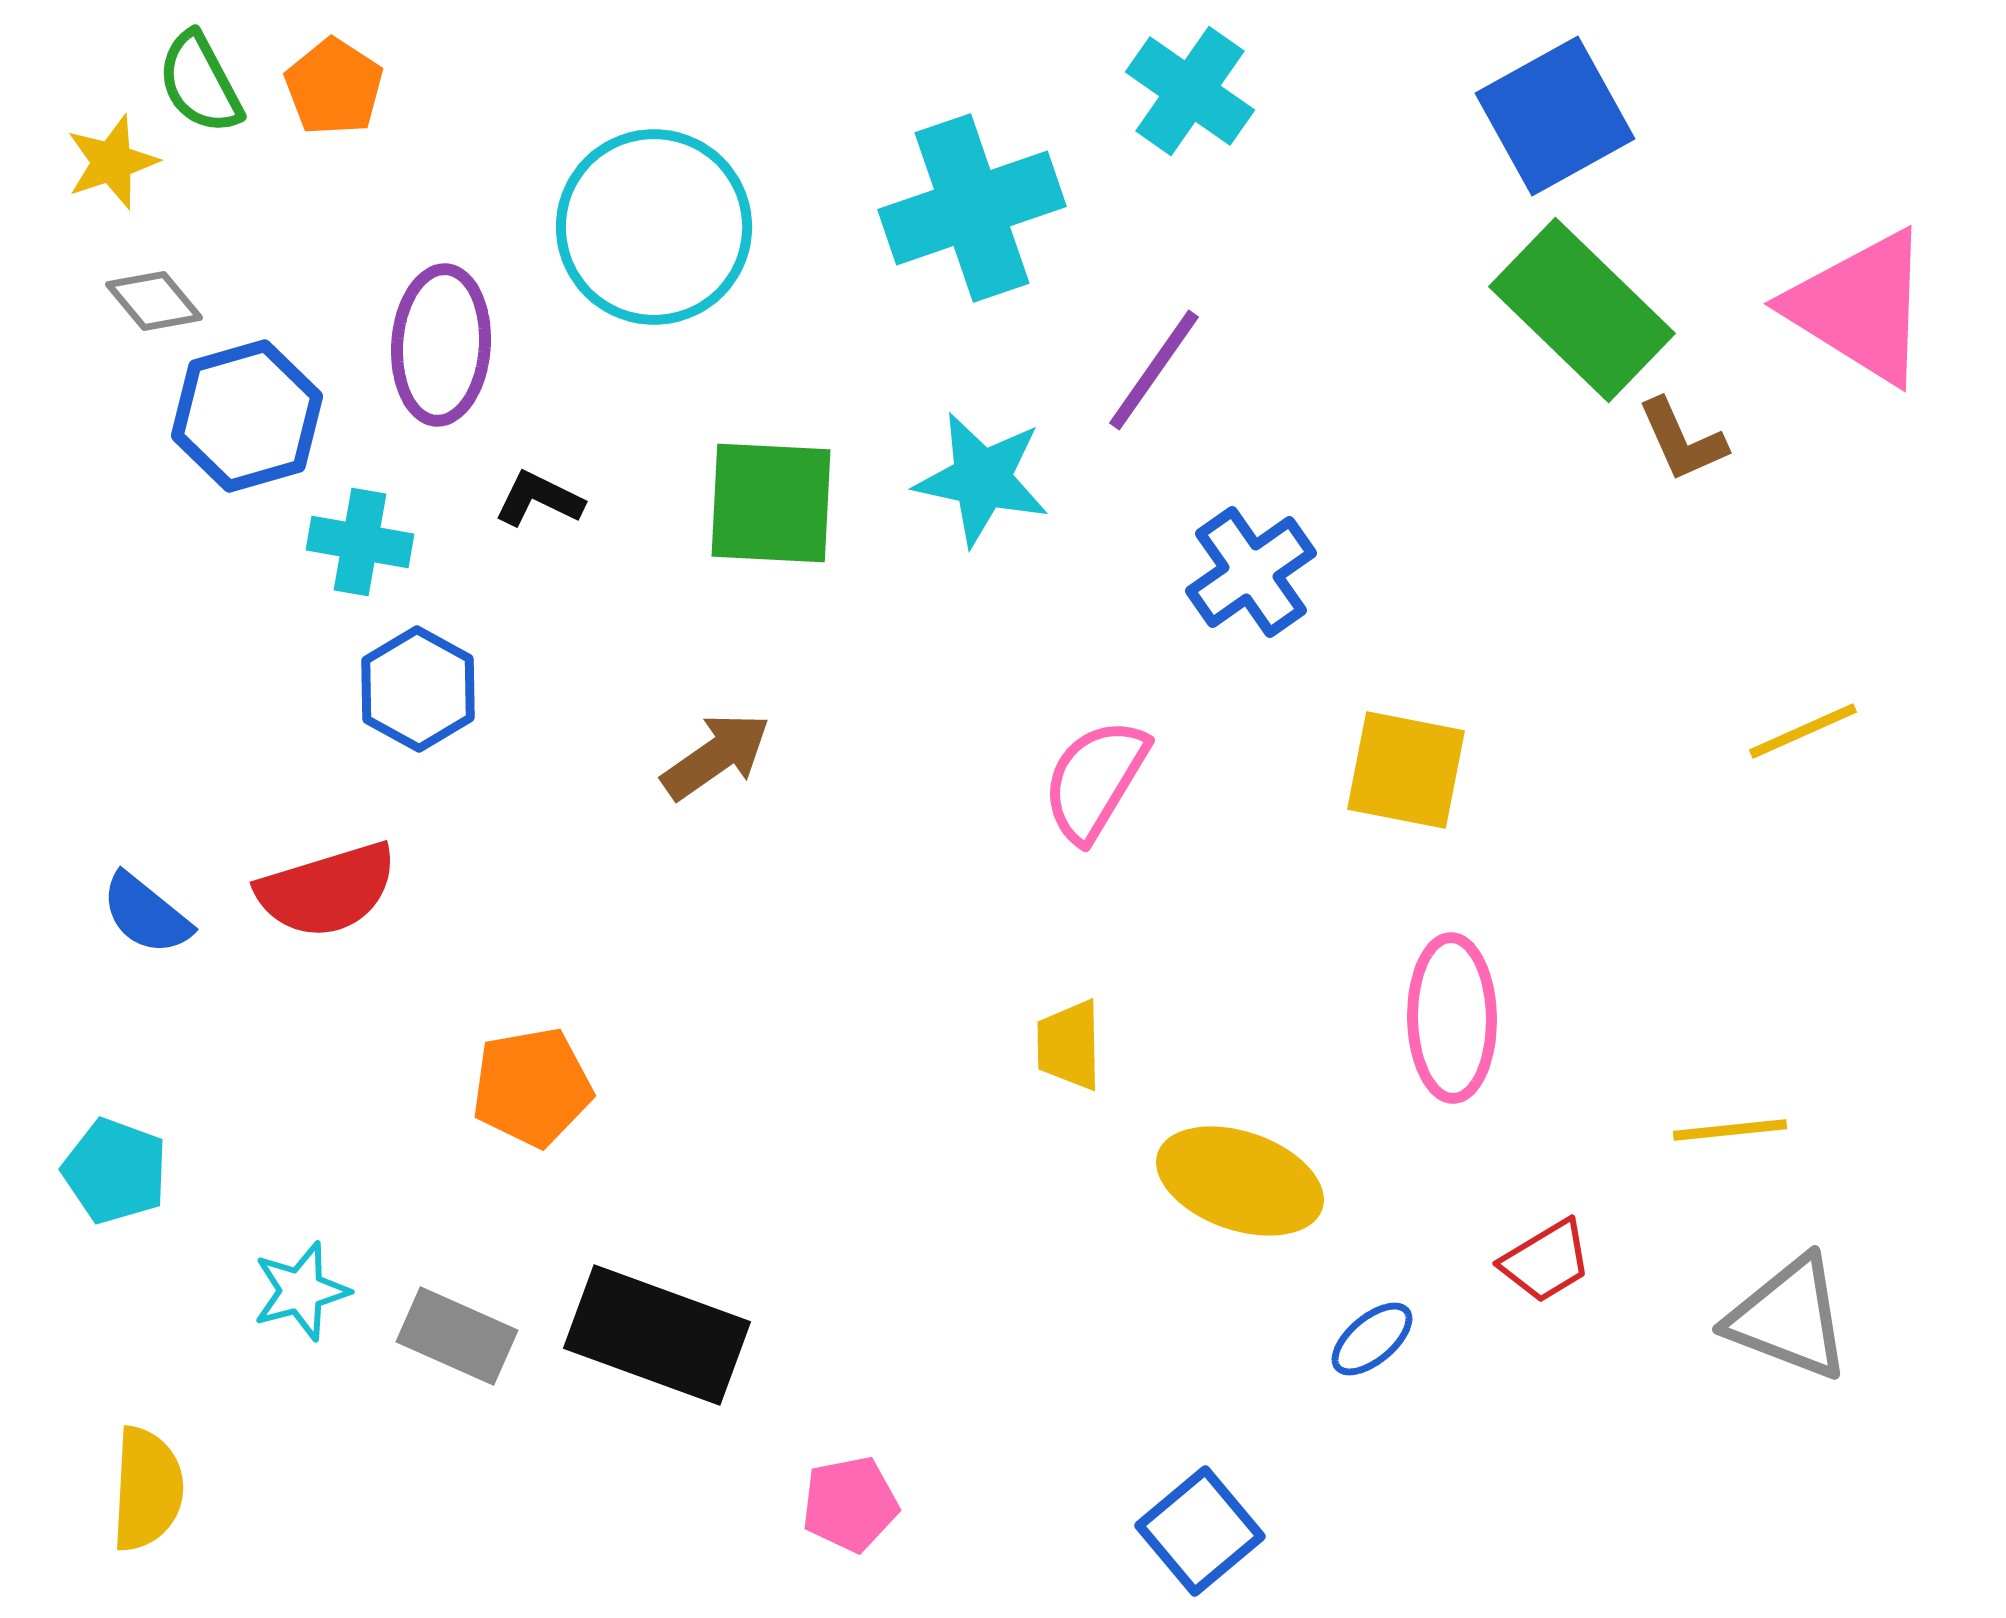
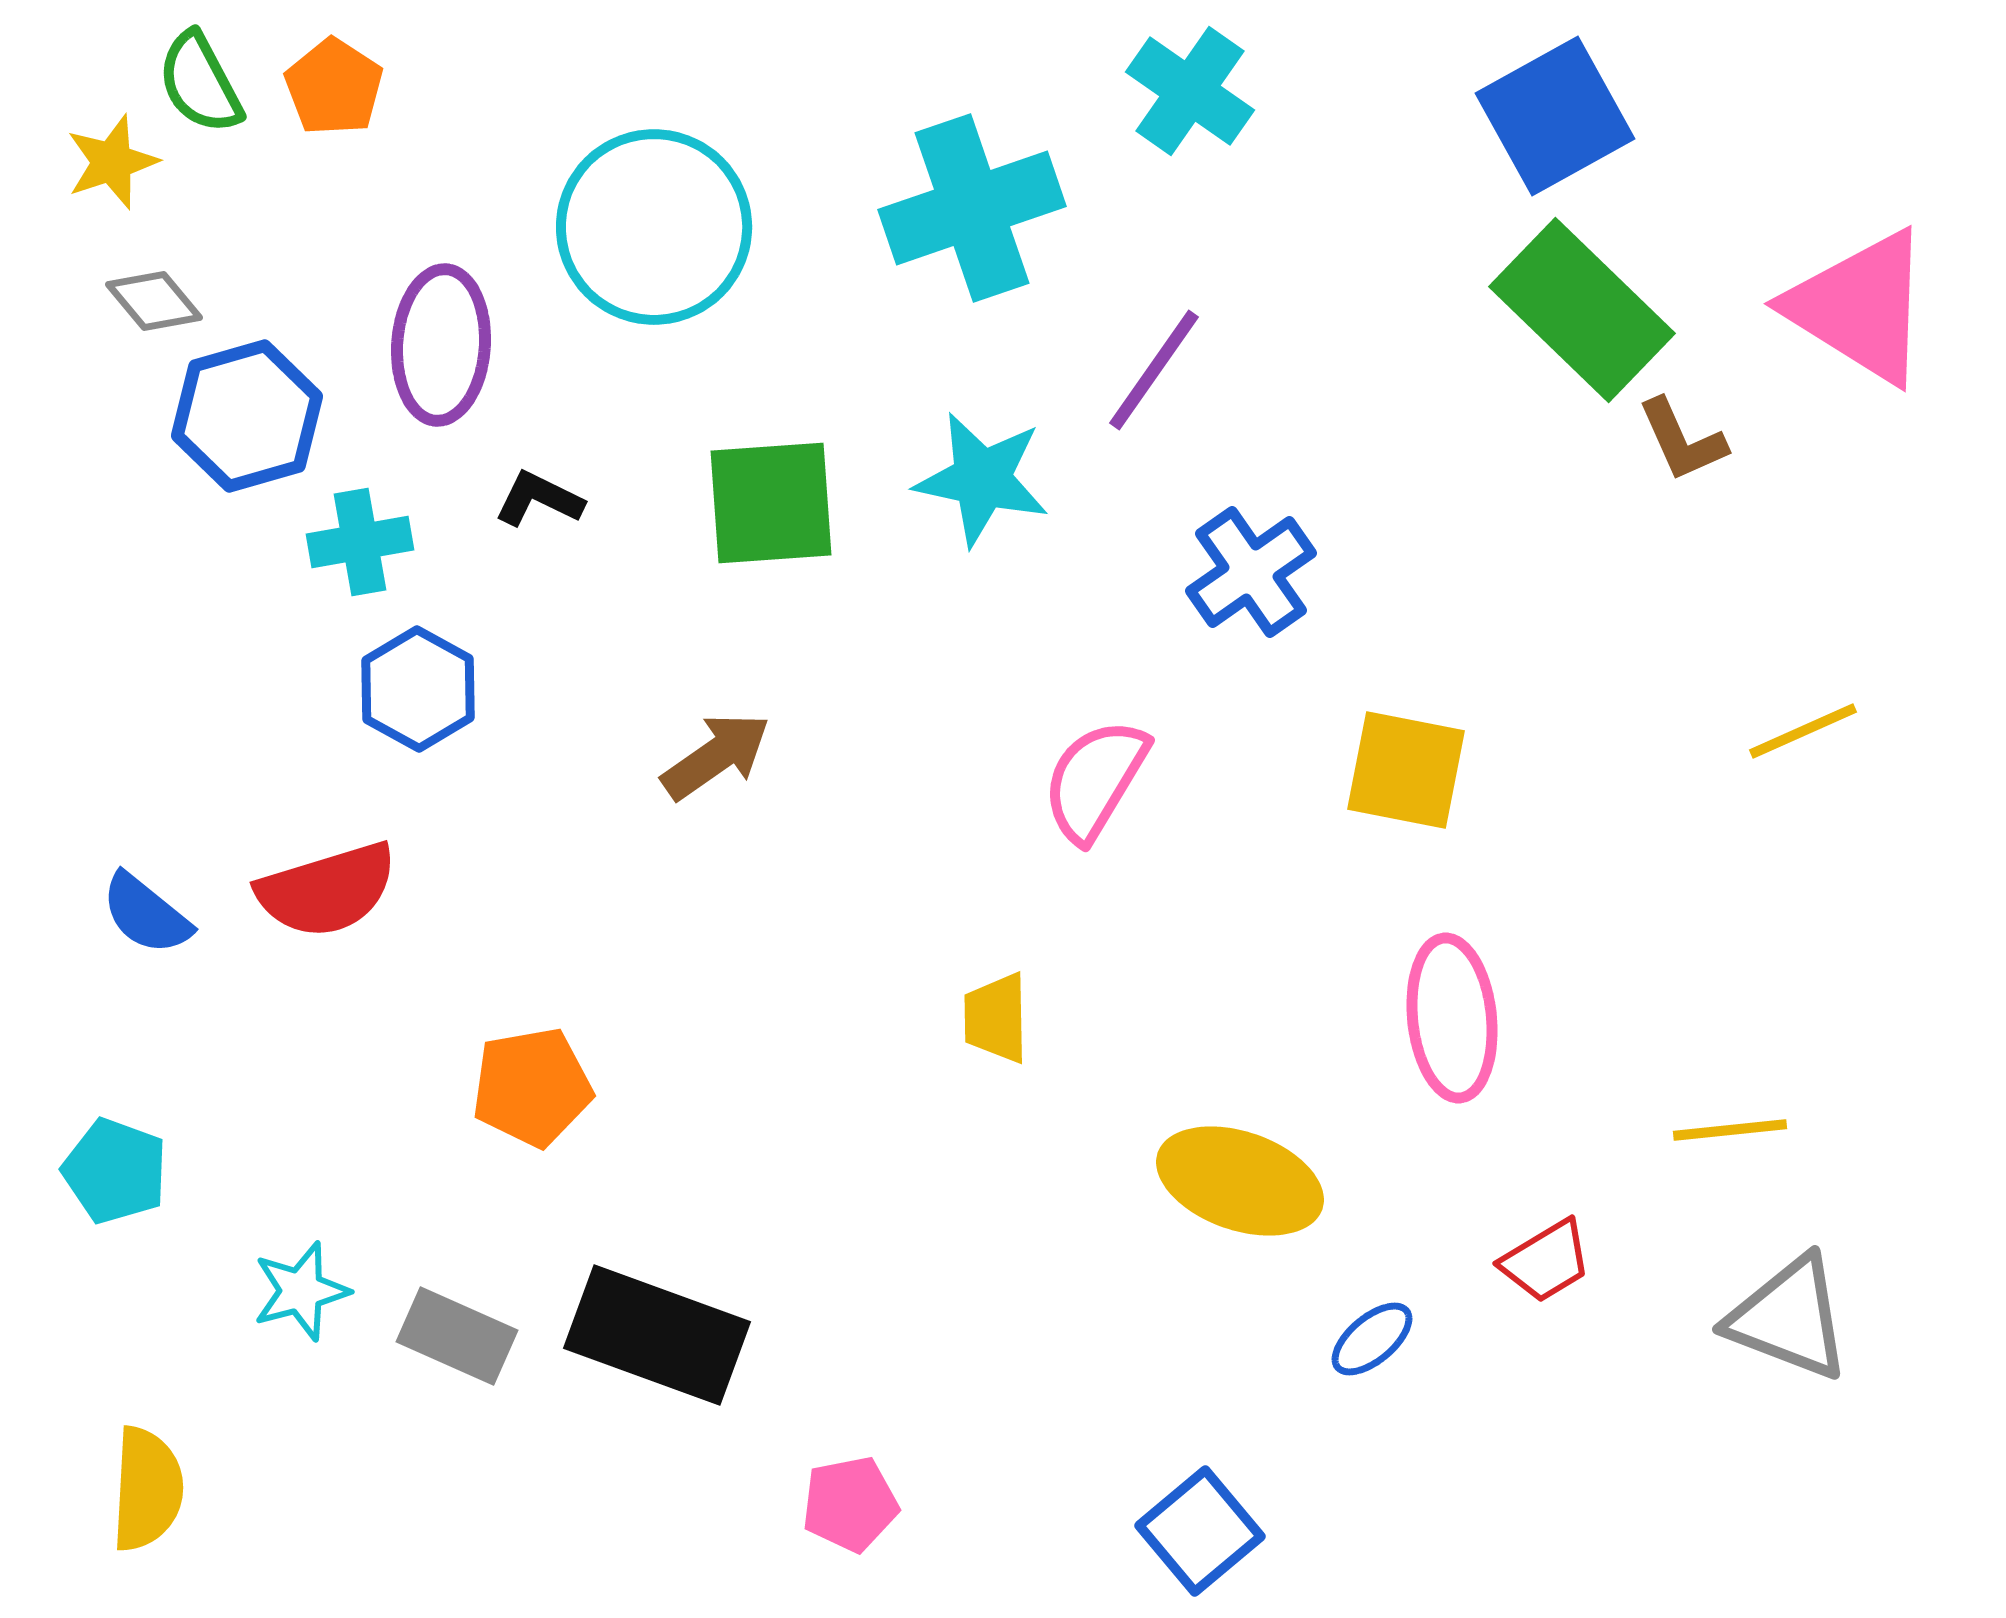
green square at (771, 503): rotated 7 degrees counterclockwise
cyan cross at (360, 542): rotated 20 degrees counterclockwise
pink ellipse at (1452, 1018): rotated 5 degrees counterclockwise
yellow trapezoid at (1069, 1045): moved 73 px left, 27 px up
